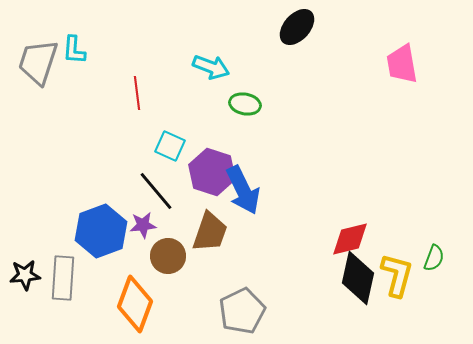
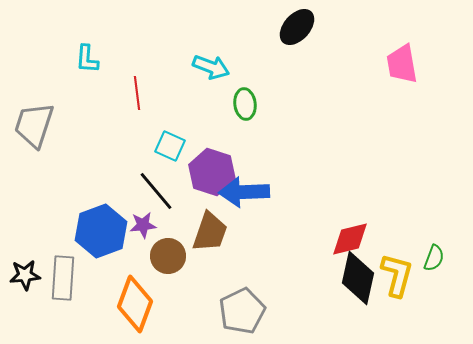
cyan L-shape: moved 13 px right, 9 px down
gray trapezoid: moved 4 px left, 63 px down
green ellipse: rotated 72 degrees clockwise
blue arrow: moved 1 px right, 2 px down; rotated 114 degrees clockwise
